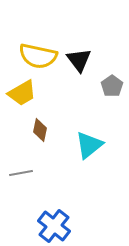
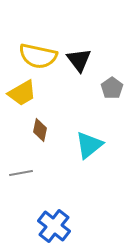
gray pentagon: moved 2 px down
